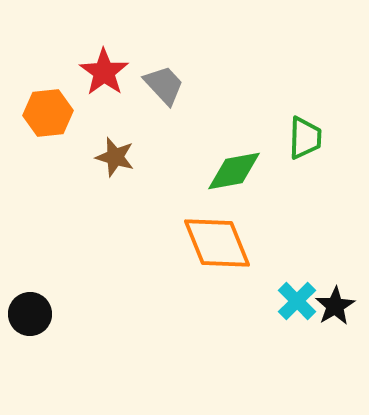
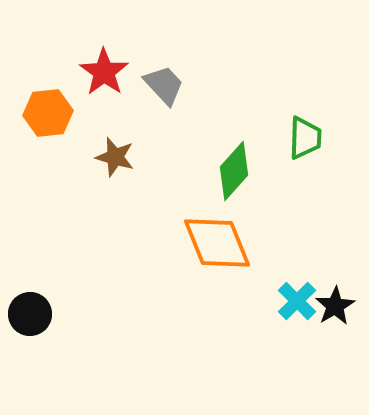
green diamond: rotated 38 degrees counterclockwise
